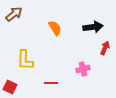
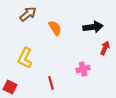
brown arrow: moved 14 px right
yellow L-shape: moved 2 px up; rotated 25 degrees clockwise
red line: rotated 72 degrees clockwise
